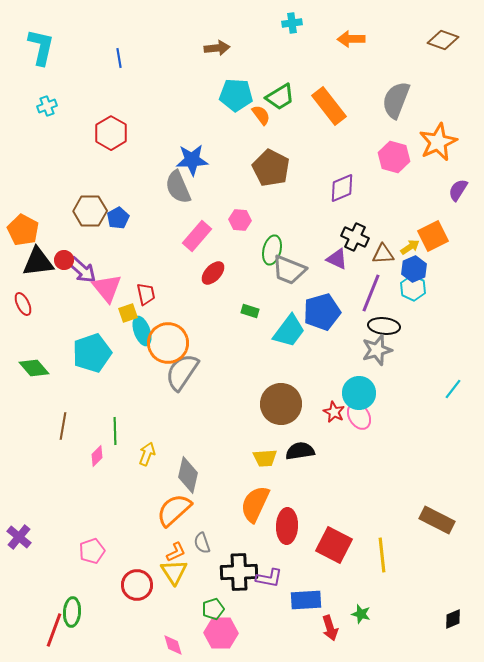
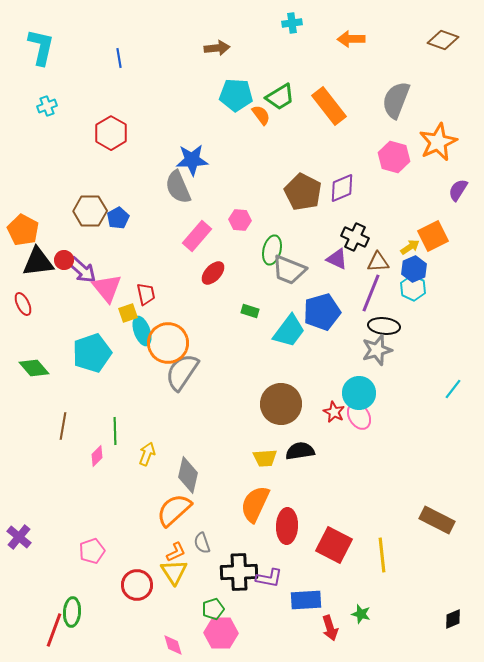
brown pentagon at (271, 168): moved 32 px right, 24 px down
brown triangle at (383, 254): moved 5 px left, 8 px down
